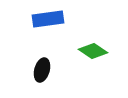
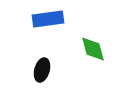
green diamond: moved 2 px up; rotated 40 degrees clockwise
